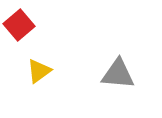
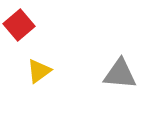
gray triangle: moved 2 px right
